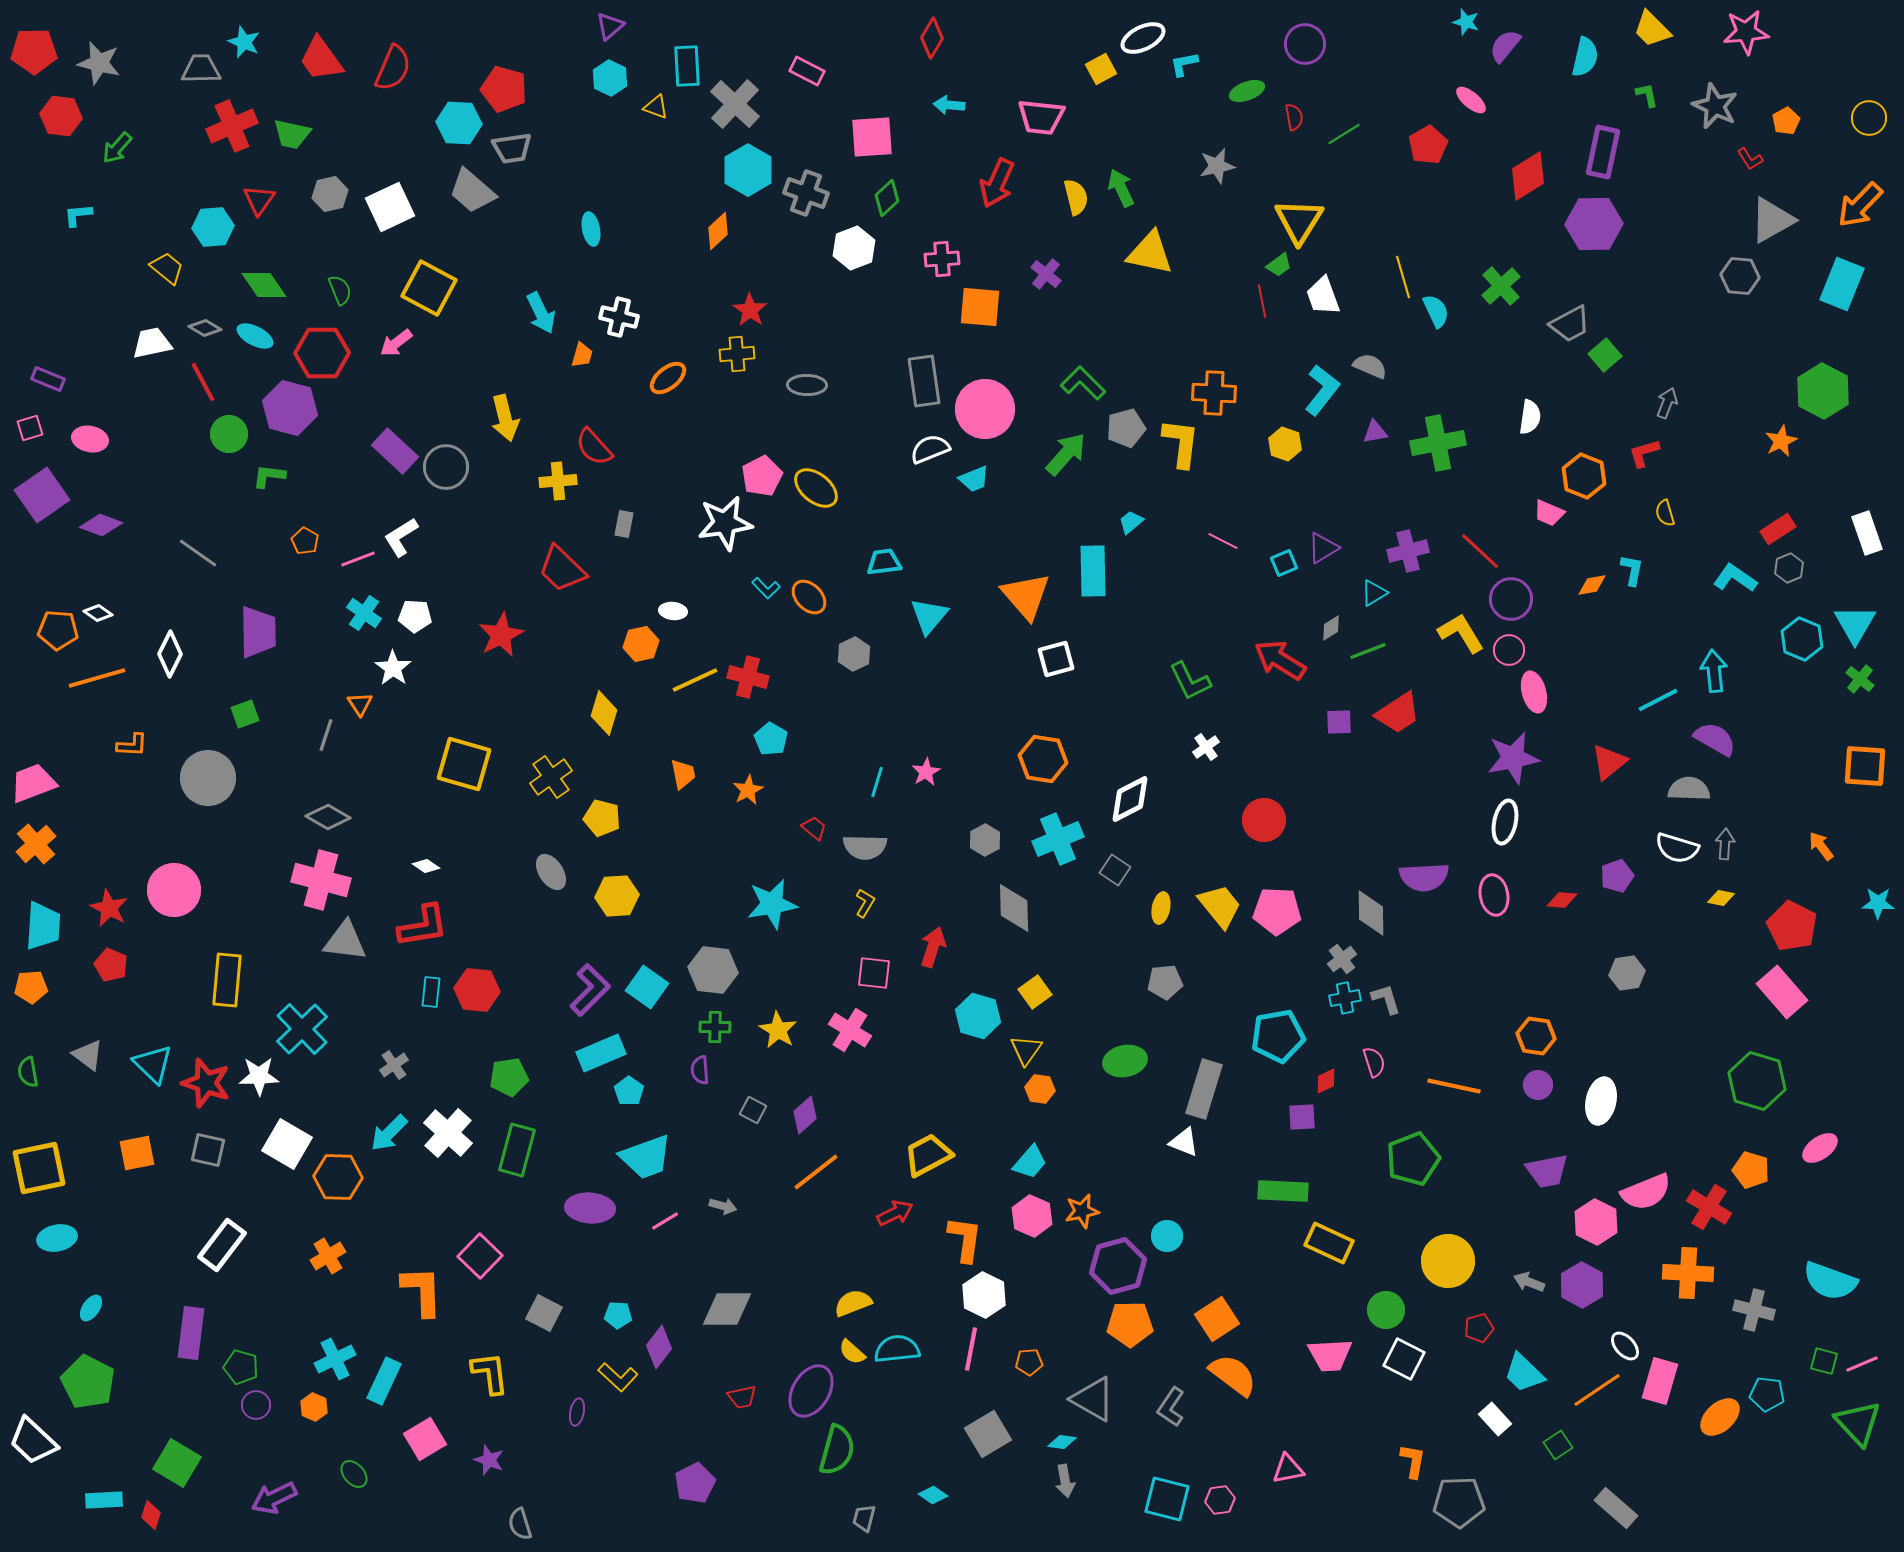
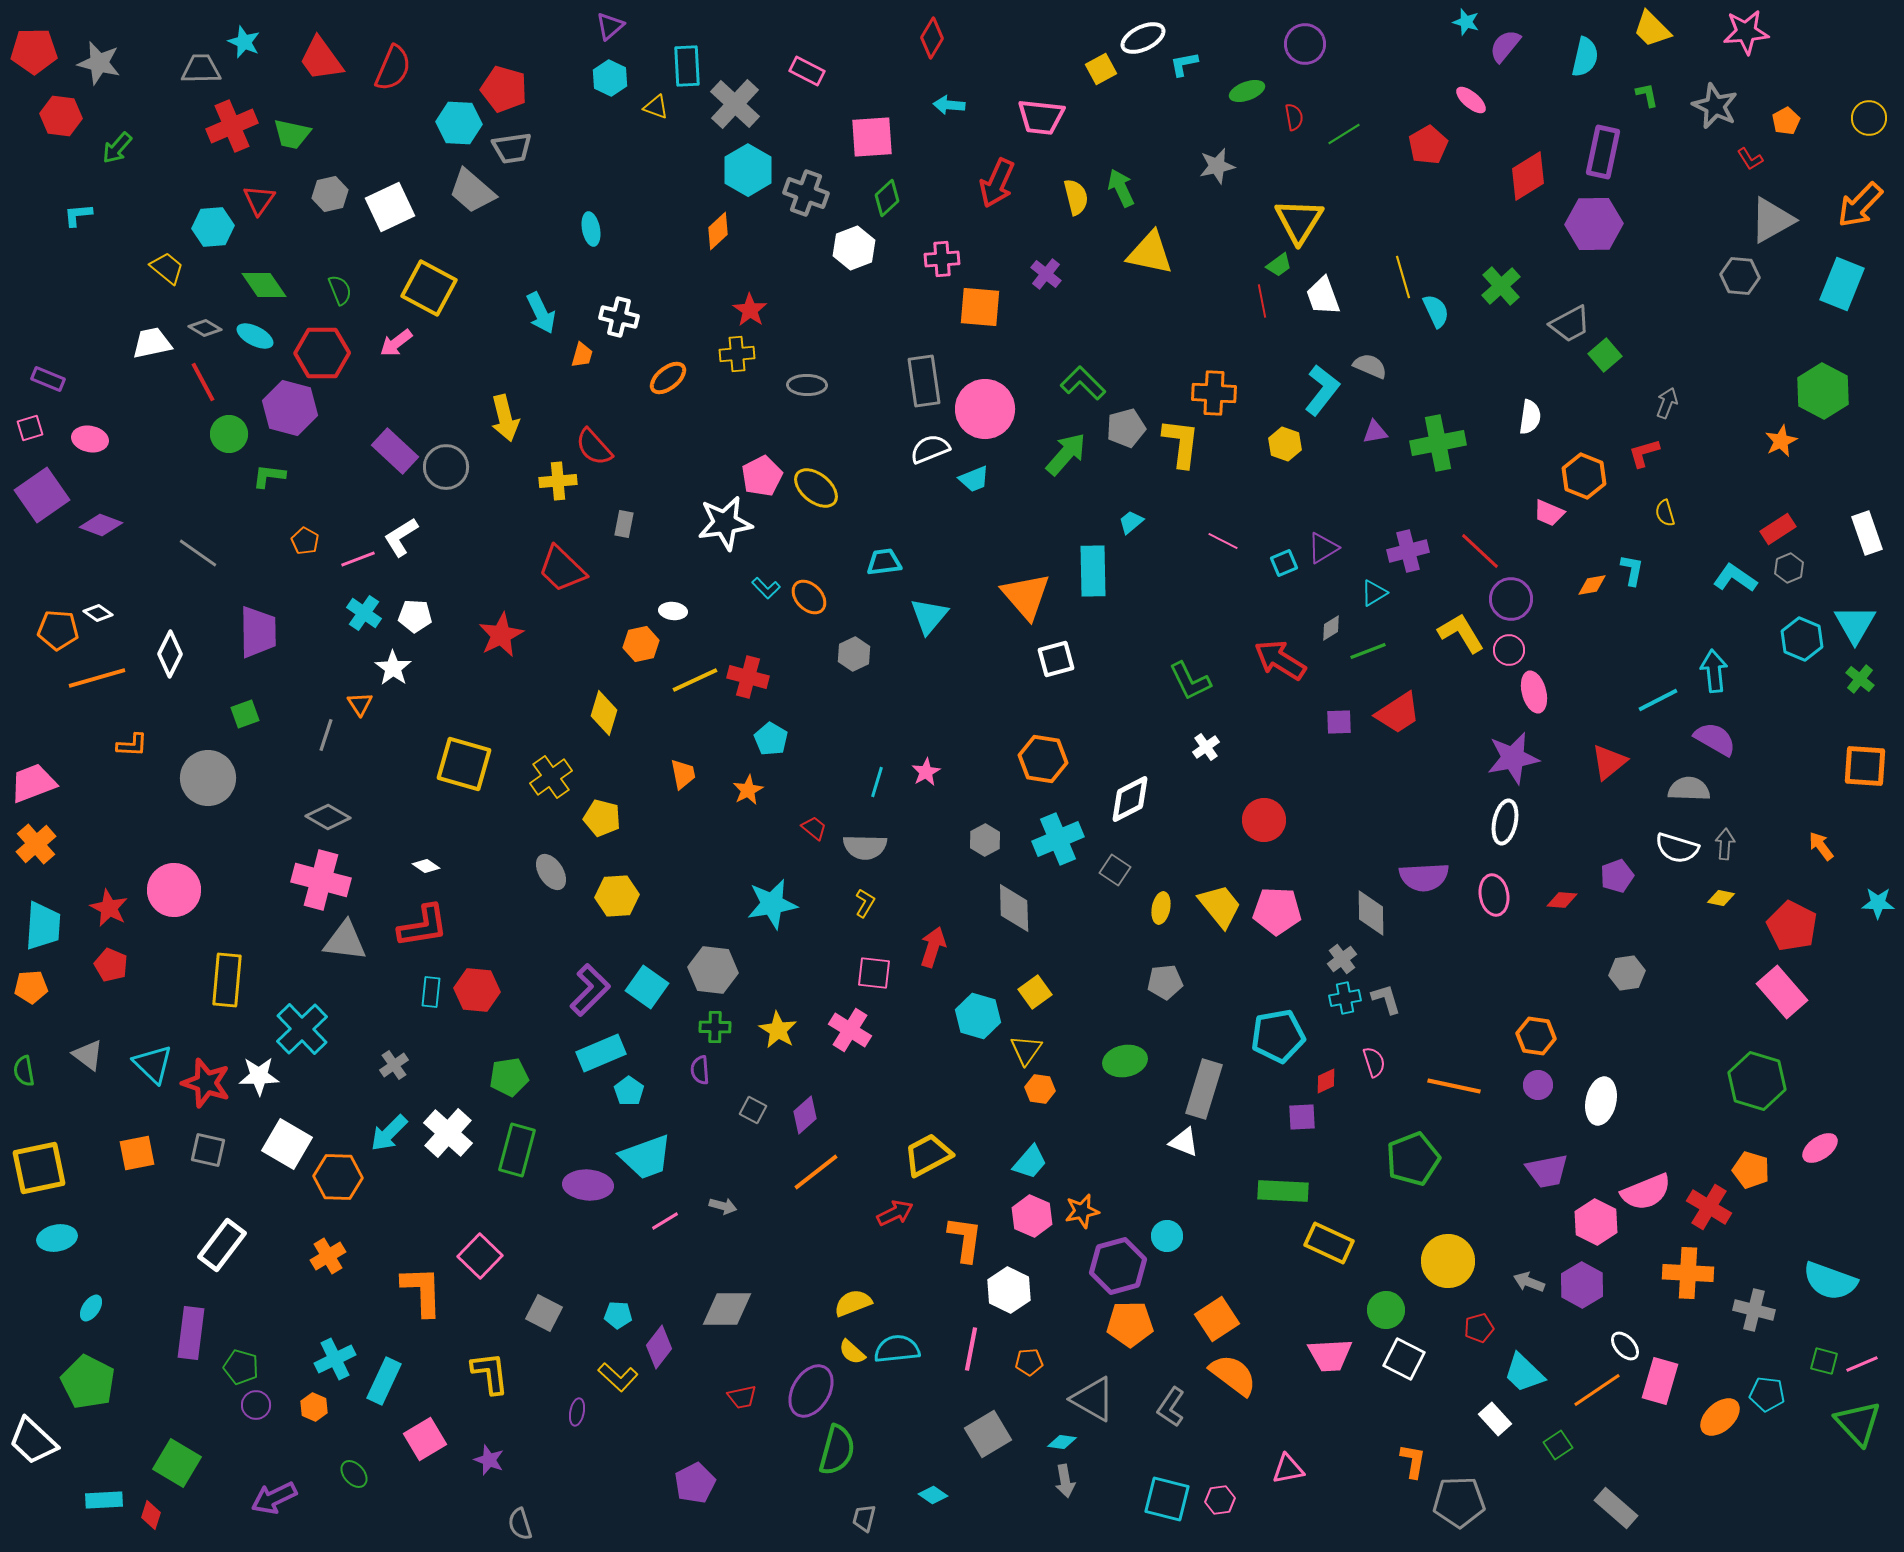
green semicircle at (28, 1072): moved 4 px left, 1 px up
purple ellipse at (590, 1208): moved 2 px left, 23 px up
white hexagon at (984, 1295): moved 25 px right, 5 px up
